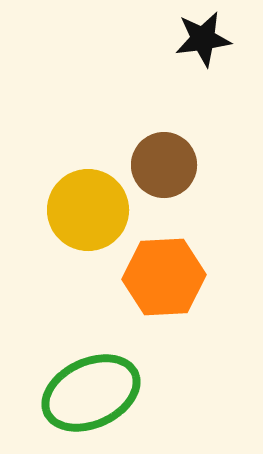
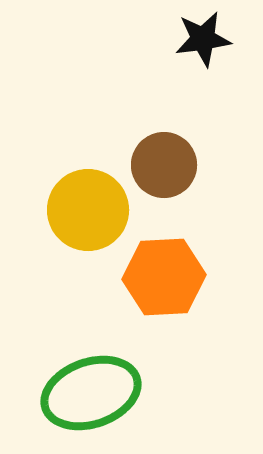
green ellipse: rotated 6 degrees clockwise
